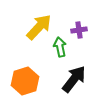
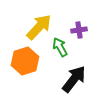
green arrow: rotated 18 degrees counterclockwise
orange hexagon: moved 20 px up
